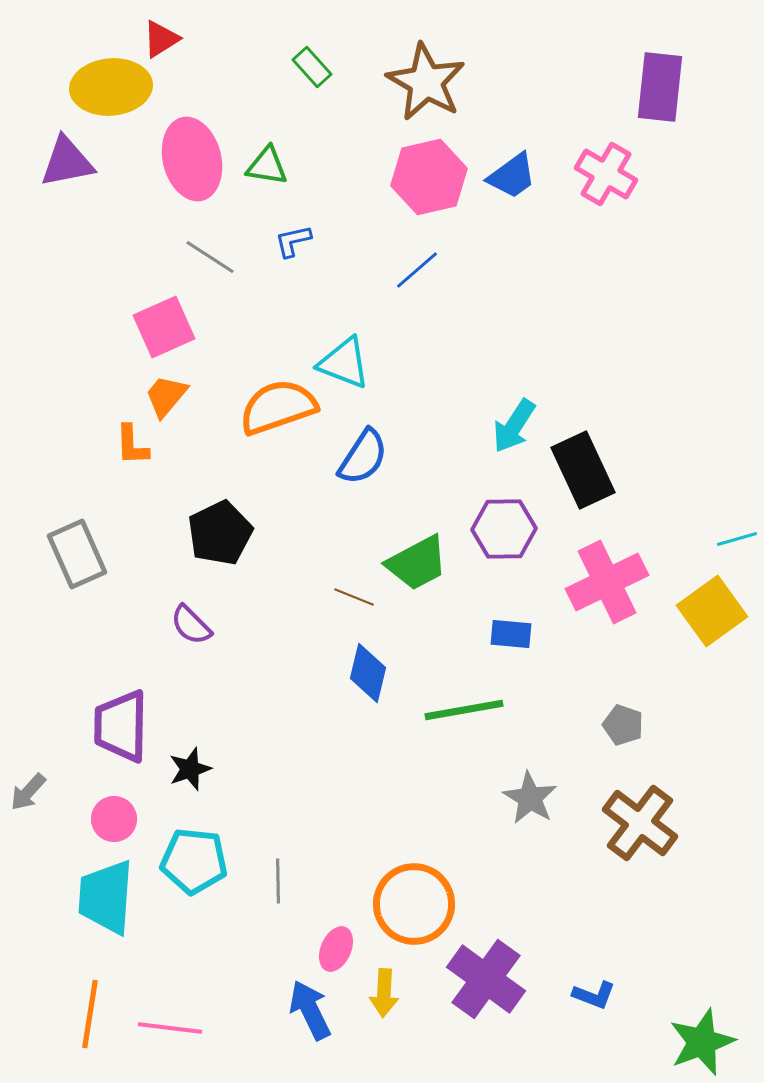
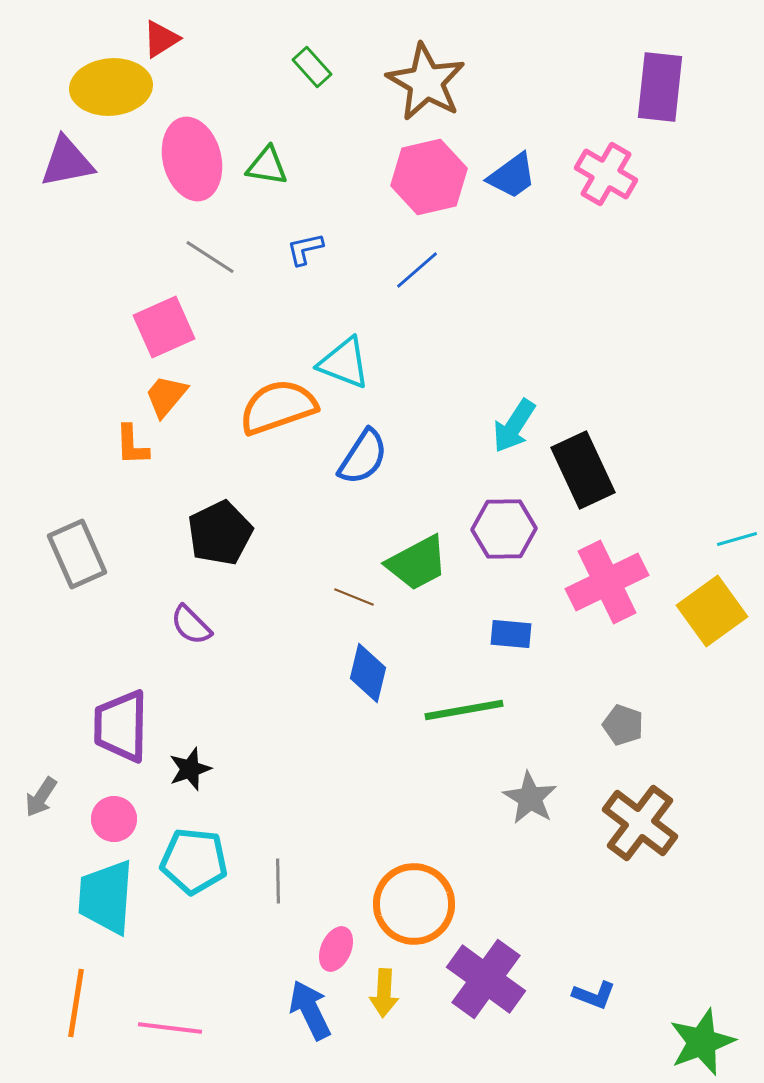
blue L-shape at (293, 241): moved 12 px right, 8 px down
gray arrow at (28, 792): moved 13 px right, 5 px down; rotated 9 degrees counterclockwise
orange line at (90, 1014): moved 14 px left, 11 px up
